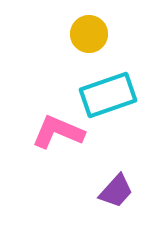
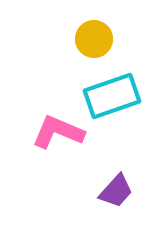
yellow circle: moved 5 px right, 5 px down
cyan rectangle: moved 4 px right, 1 px down
